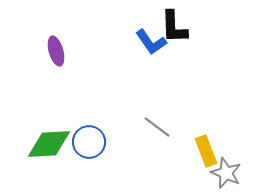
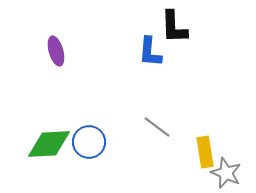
blue L-shape: moved 1 px left, 10 px down; rotated 40 degrees clockwise
yellow rectangle: moved 1 px left, 1 px down; rotated 12 degrees clockwise
